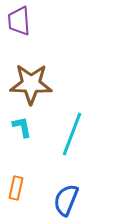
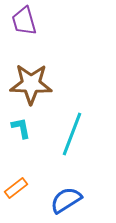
purple trapezoid: moved 5 px right; rotated 12 degrees counterclockwise
cyan L-shape: moved 1 px left, 1 px down
orange rectangle: rotated 40 degrees clockwise
blue semicircle: rotated 36 degrees clockwise
